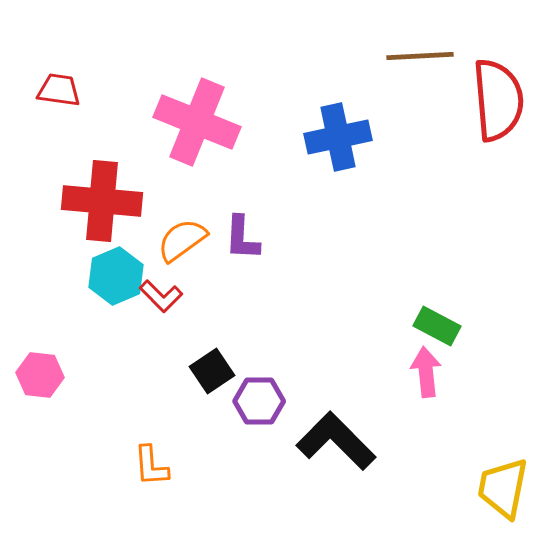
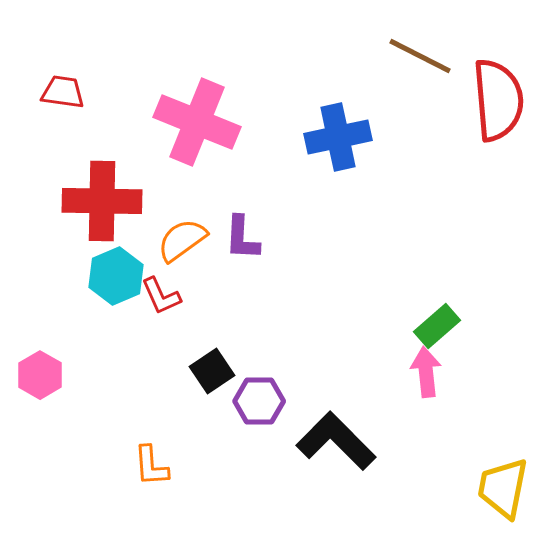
brown line: rotated 30 degrees clockwise
red trapezoid: moved 4 px right, 2 px down
red cross: rotated 4 degrees counterclockwise
red L-shape: rotated 21 degrees clockwise
green rectangle: rotated 69 degrees counterclockwise
pink hexagon: rotated 24 degrees clockwise
